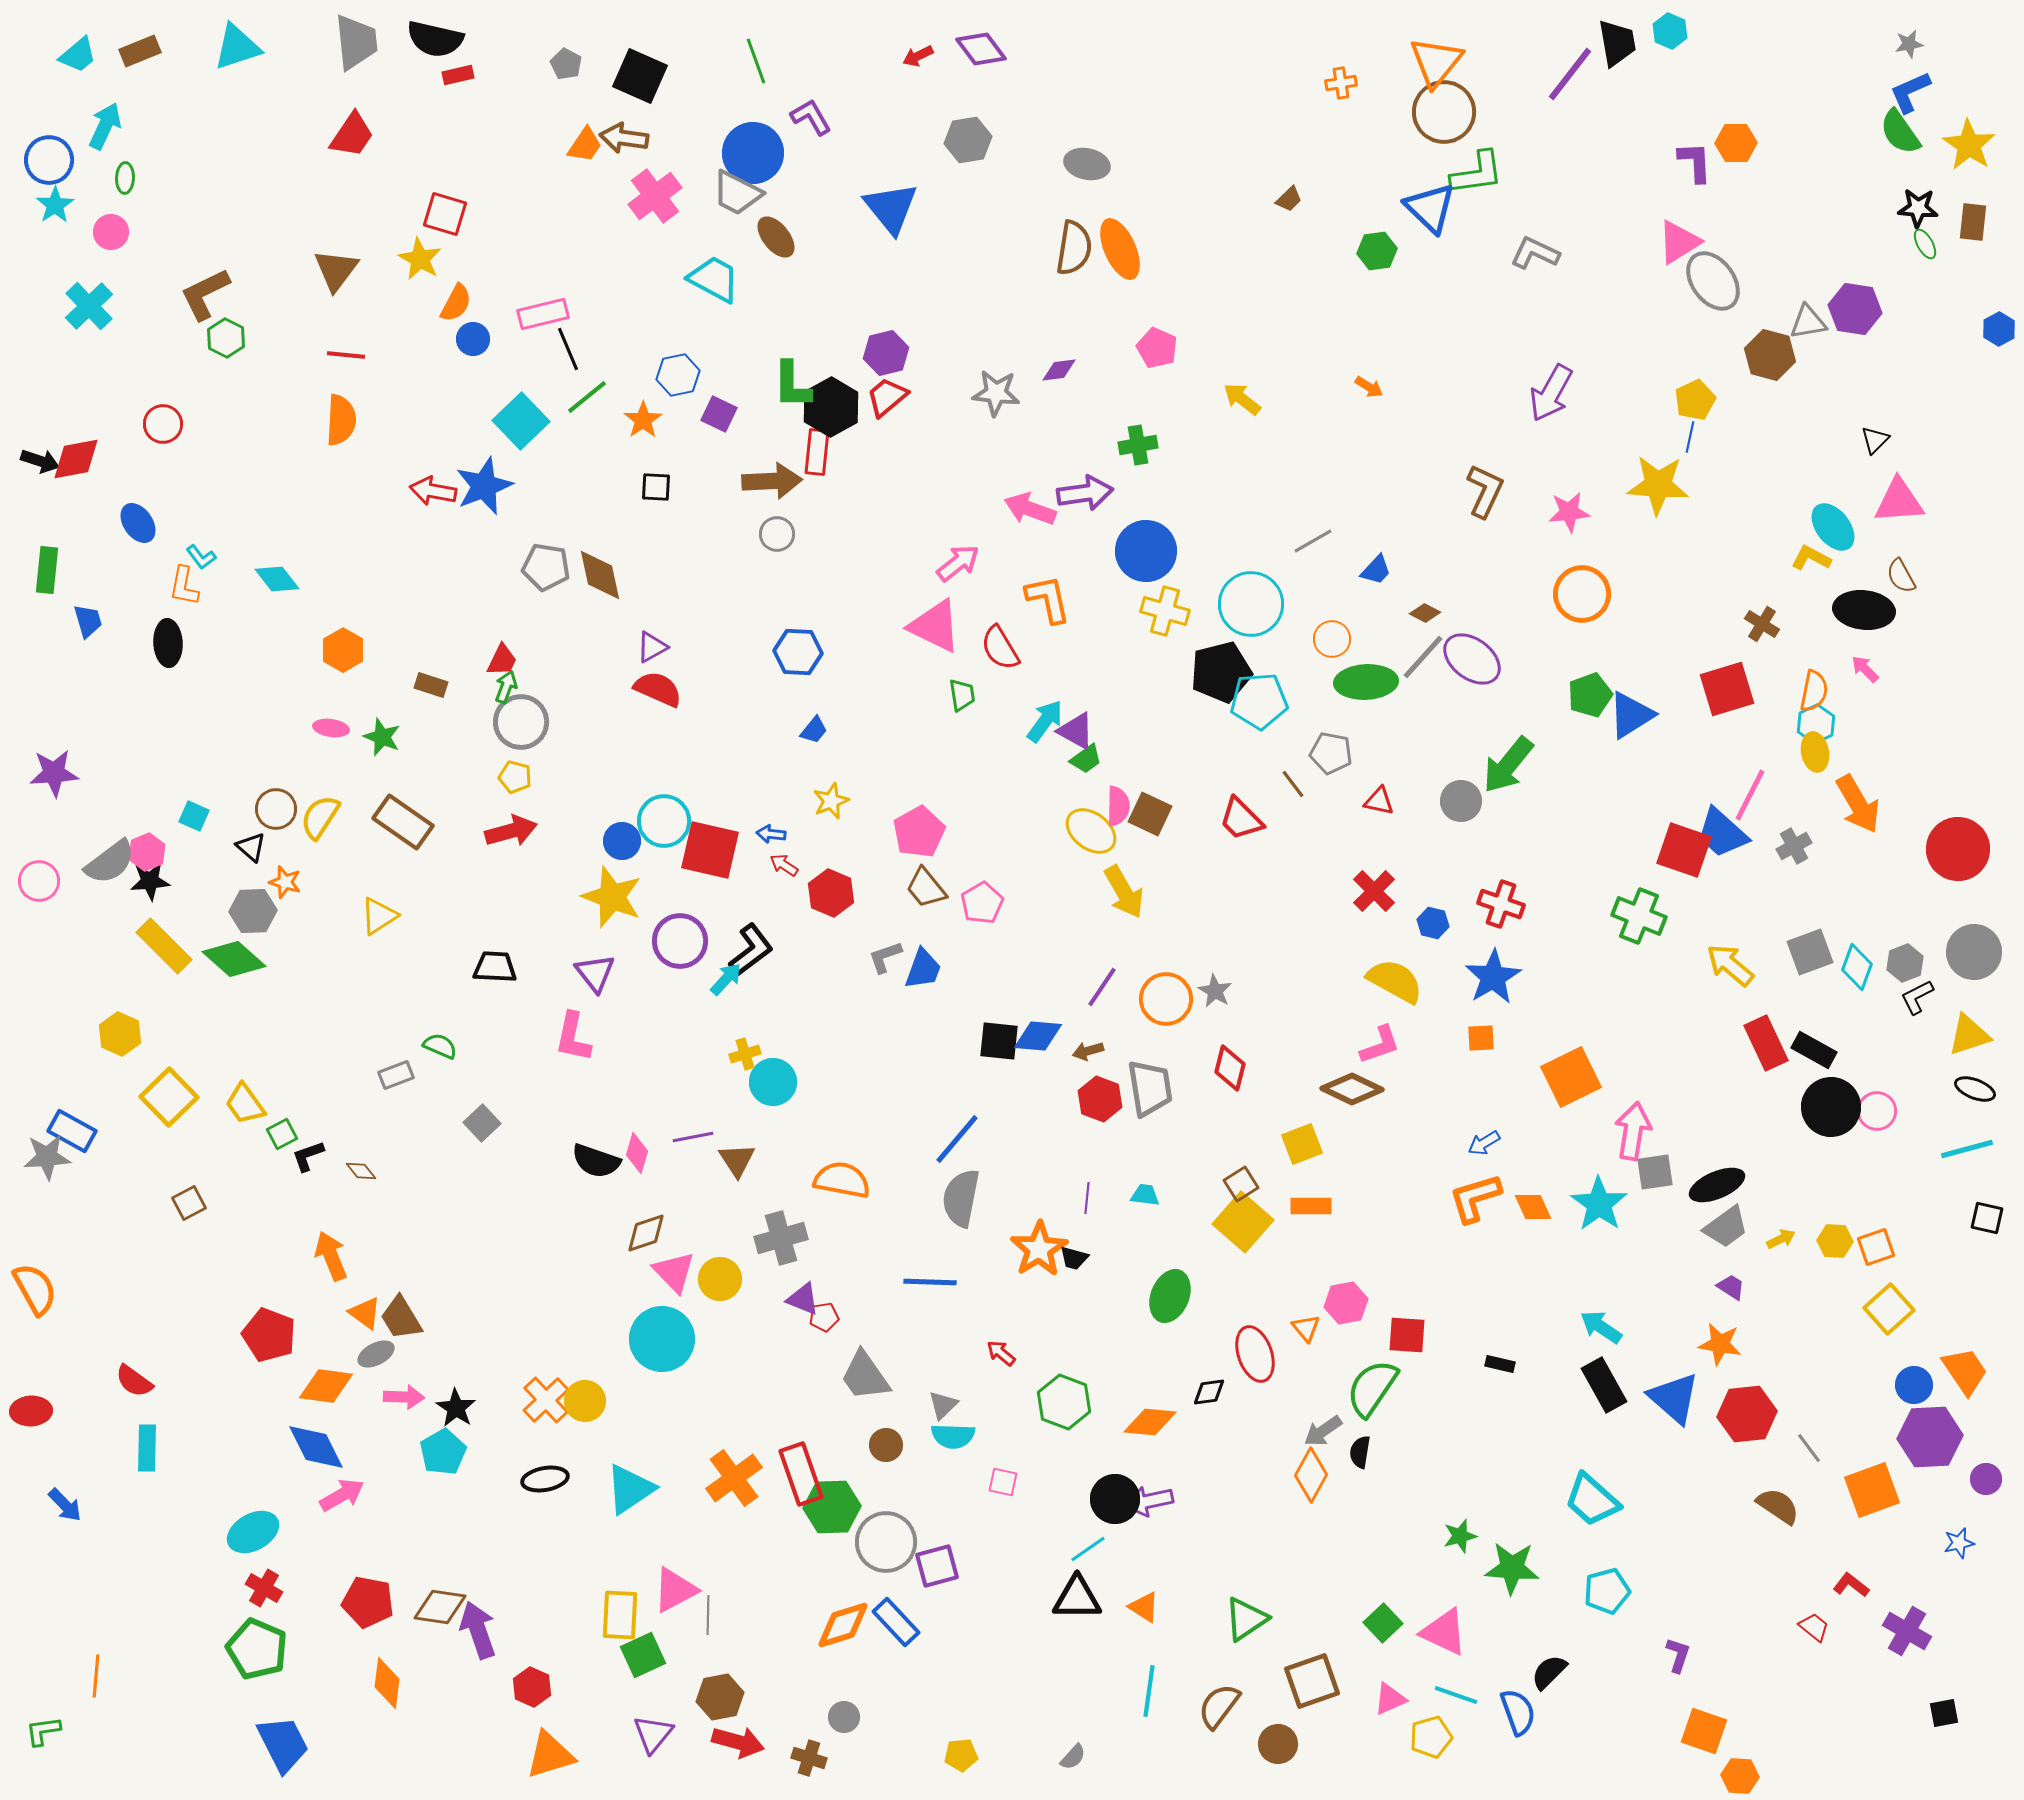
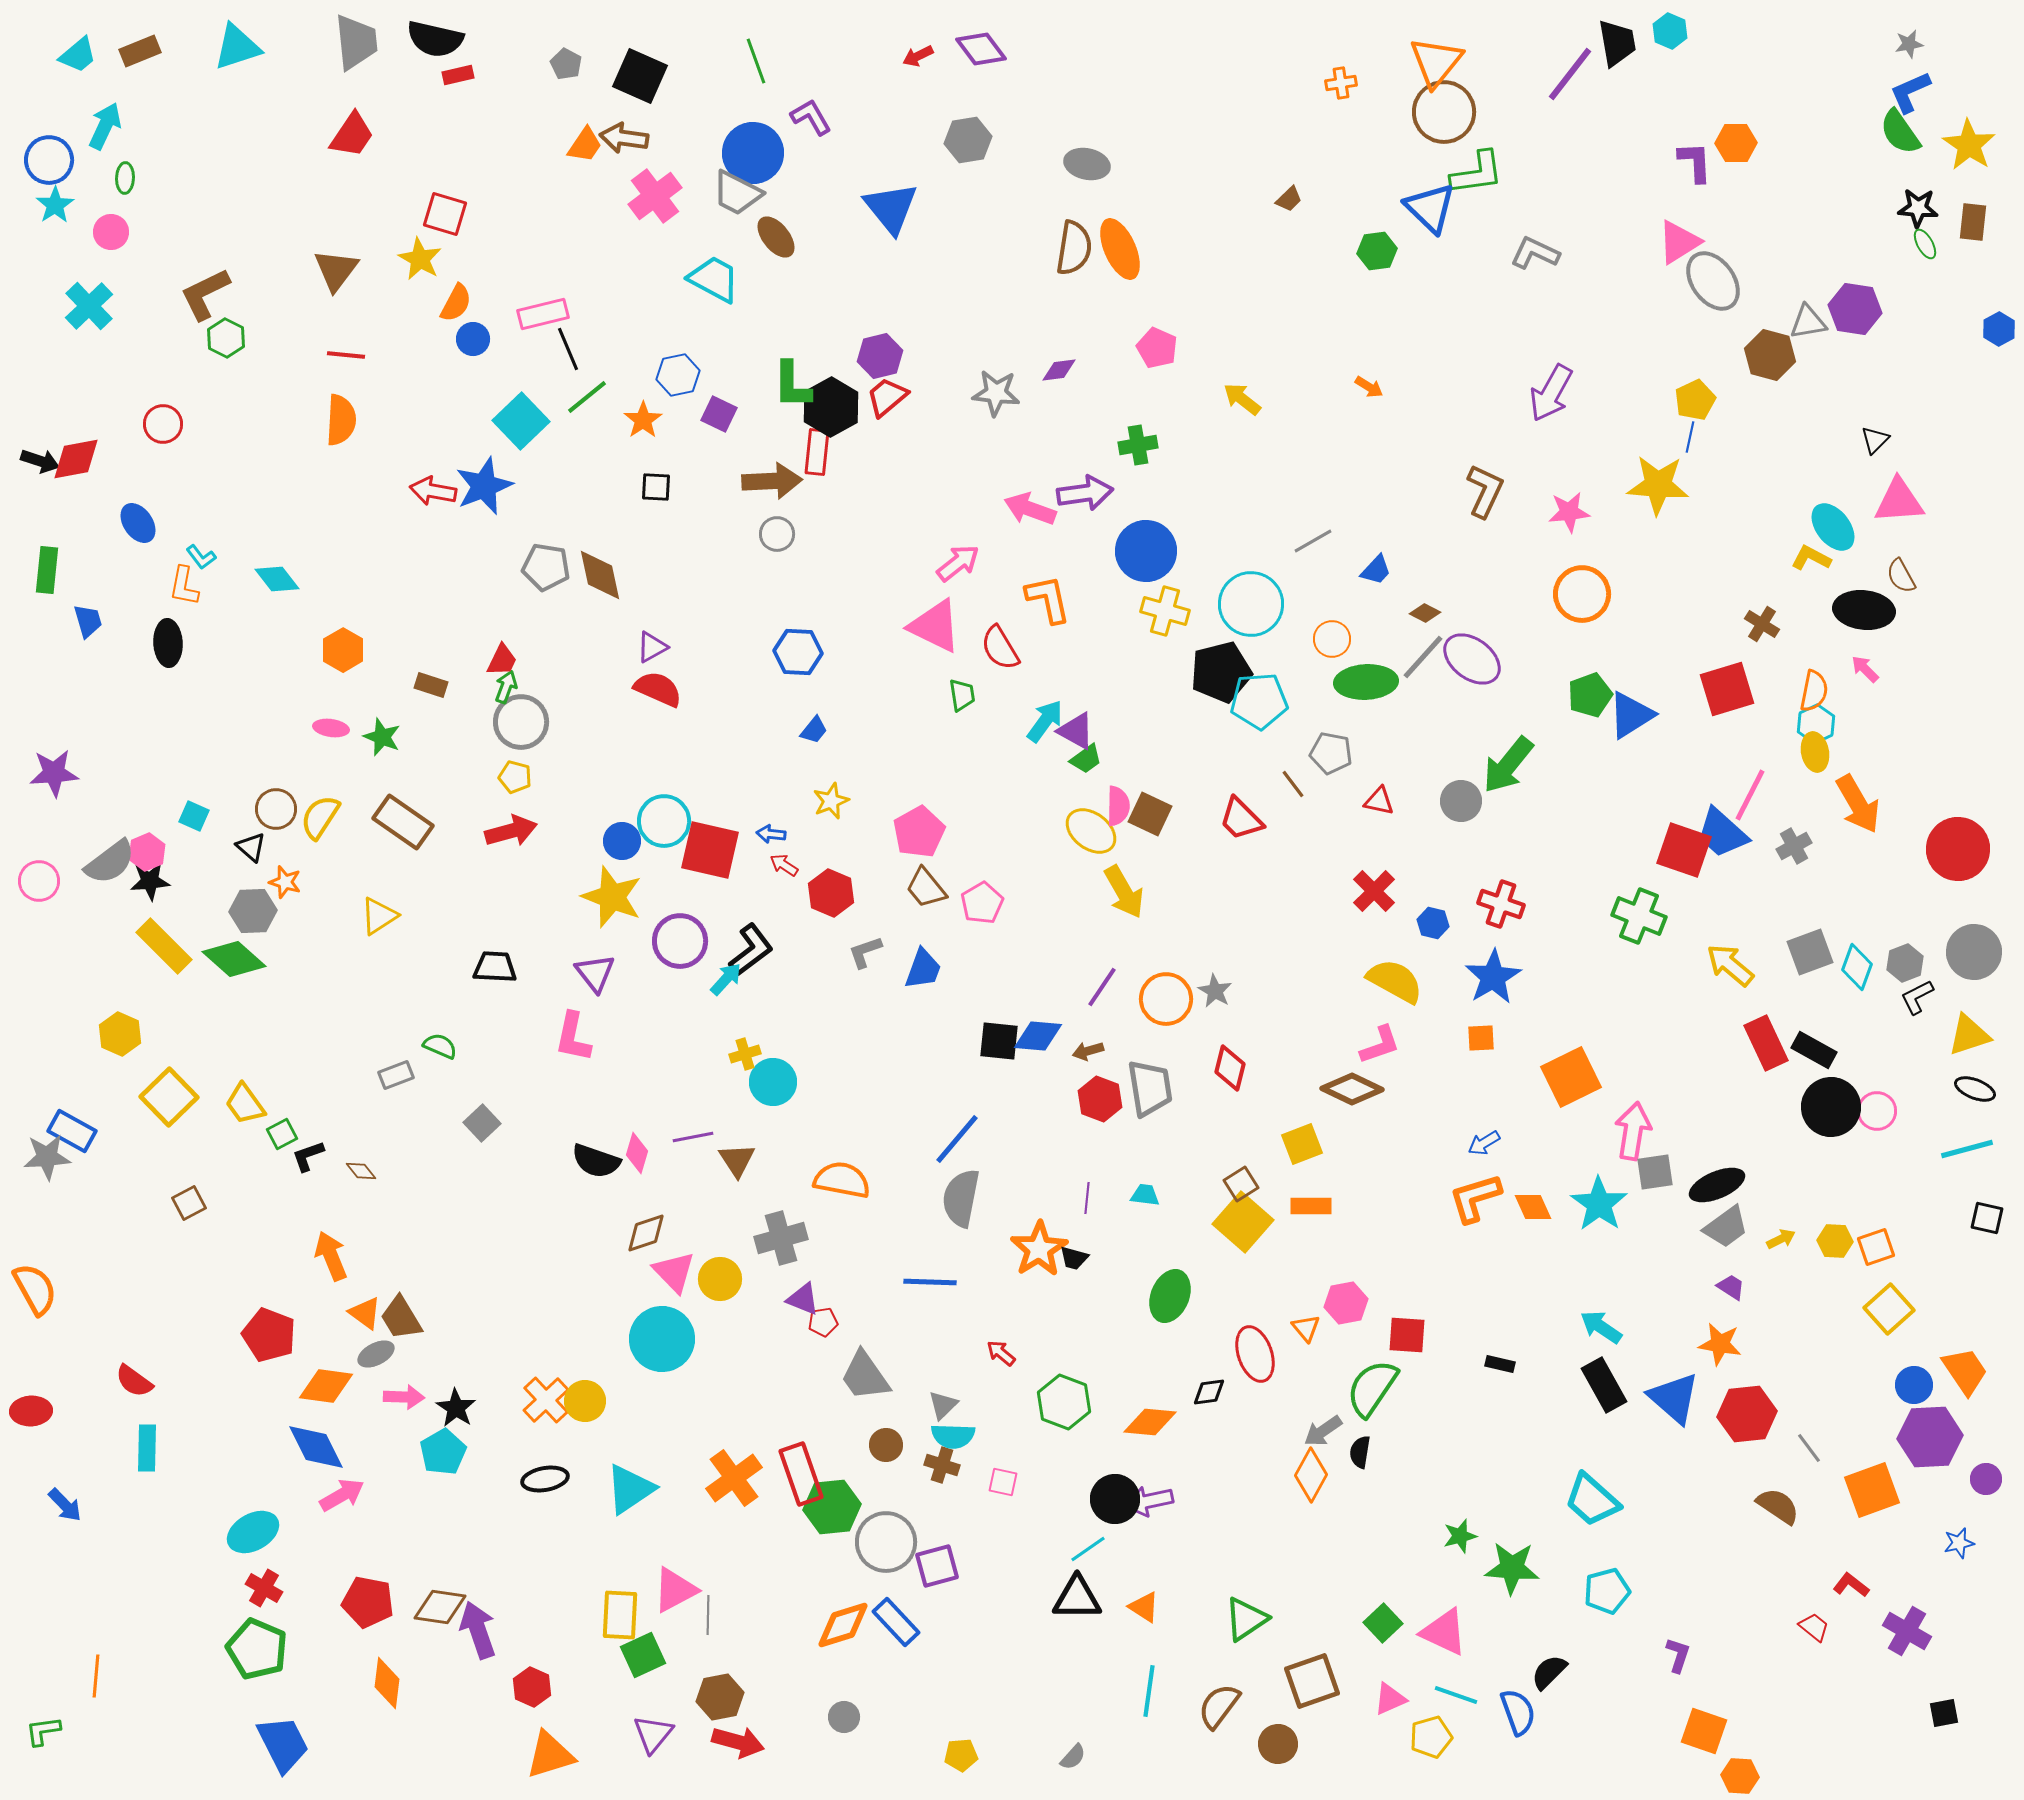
purple hexagon at (886, 353): moved 6 px left, 3 px down
gray L-shape at (885, 957): moved 20 px left, 5 px up
red pentagon at (824, 1317): moved 1 px left, 5 px down
green hexagon at (832, 1507): rotated 4 degrees counterclockwise
brown cross at (809, 1758): moved 133 px right, 293 px up
